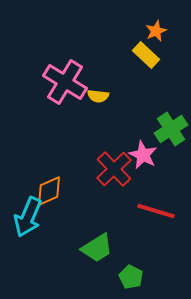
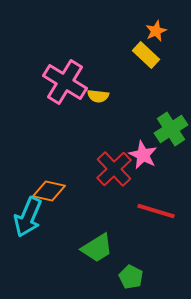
orange diamond: rotated 36 degrees clockwise
